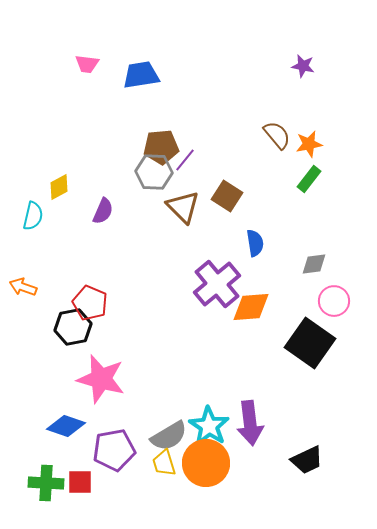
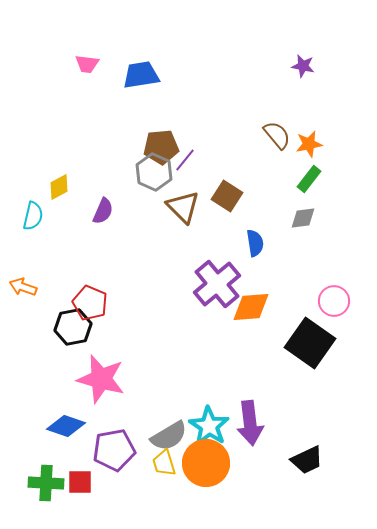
gray hexagon: rotated 21 degrees clockwise
gray diamond: moved 11 px left, 46 px up
